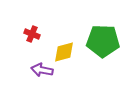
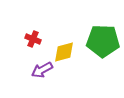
red cross: moved 1 px right, 5 px down
purple arrow: rotated 40 degrees counterclockwise
